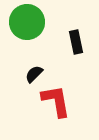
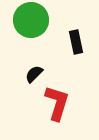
green circle: moved 4 px right, 2 px up
red L-shape: moved 1 px right, 2 px down; rotated 27 degrees clockwise
